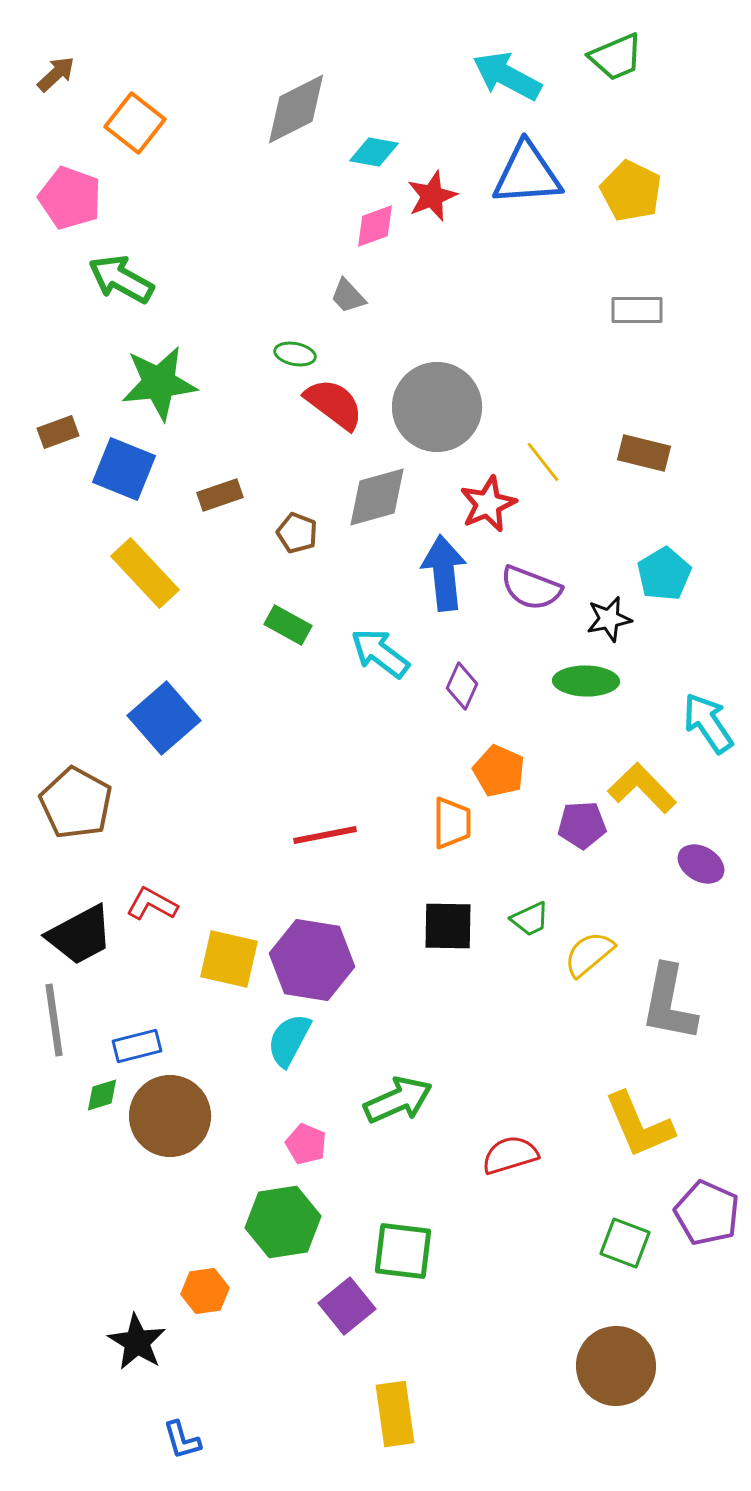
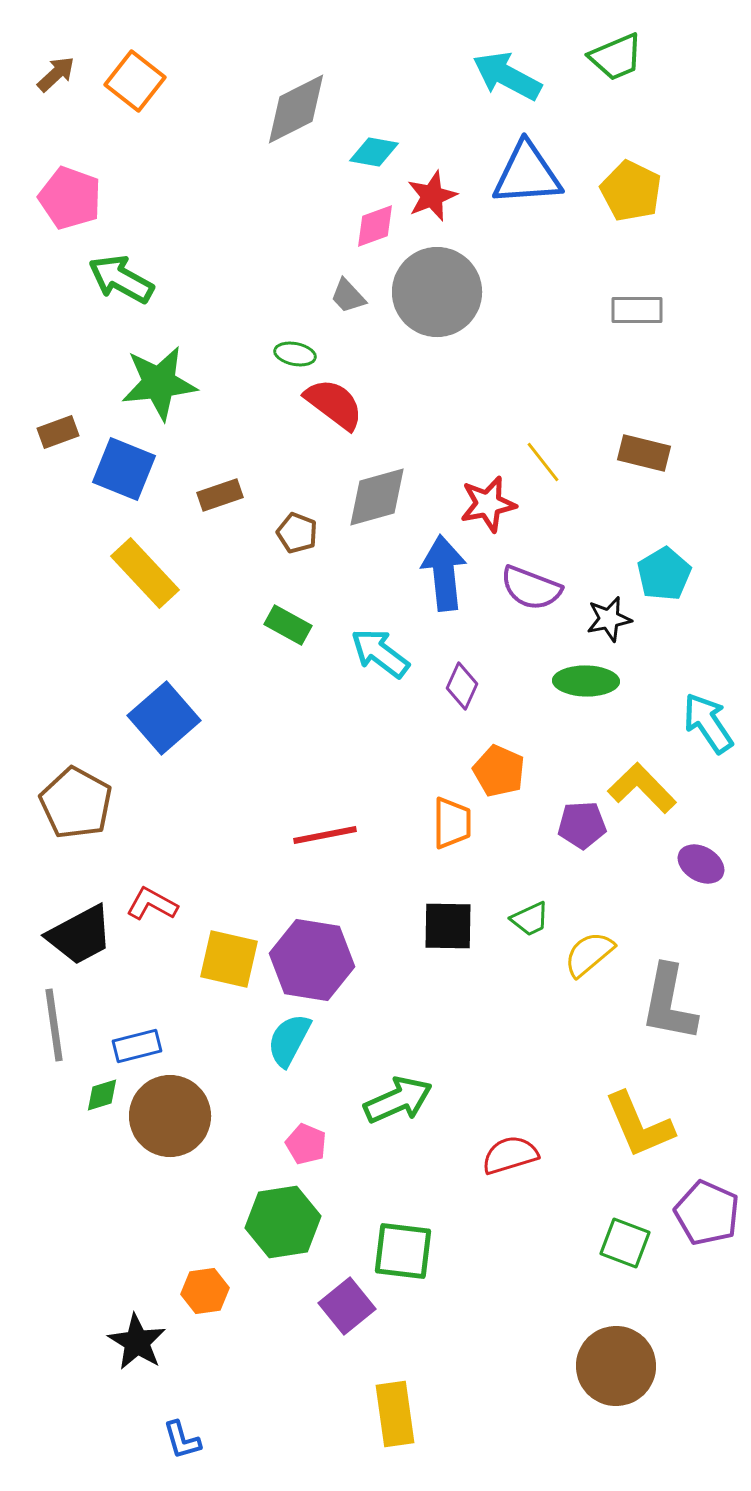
orange square at (135, 123): moved 42 px up
gray circle at (437, 407): moved 115 px up
red star at (488, 504): rotated 12 degrees clockwise
gray line at (54, 1020): moved 5 px down
